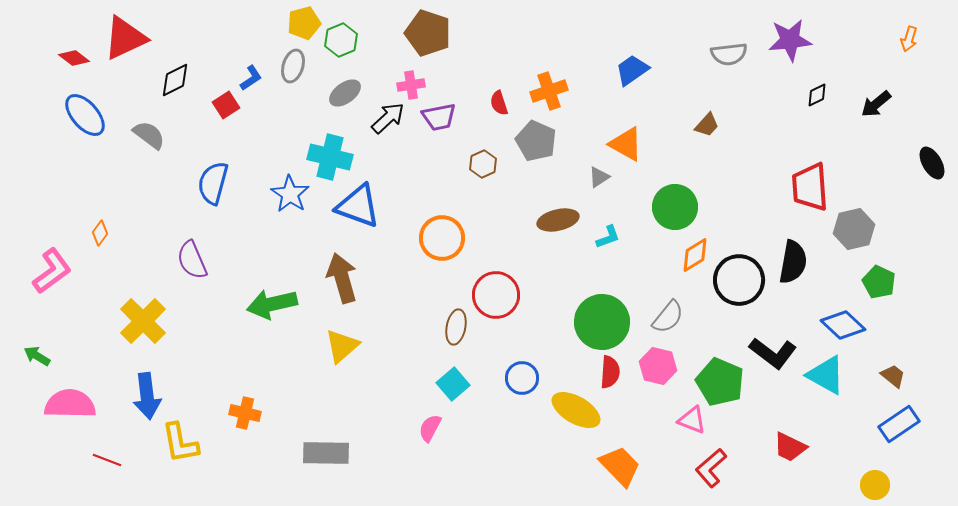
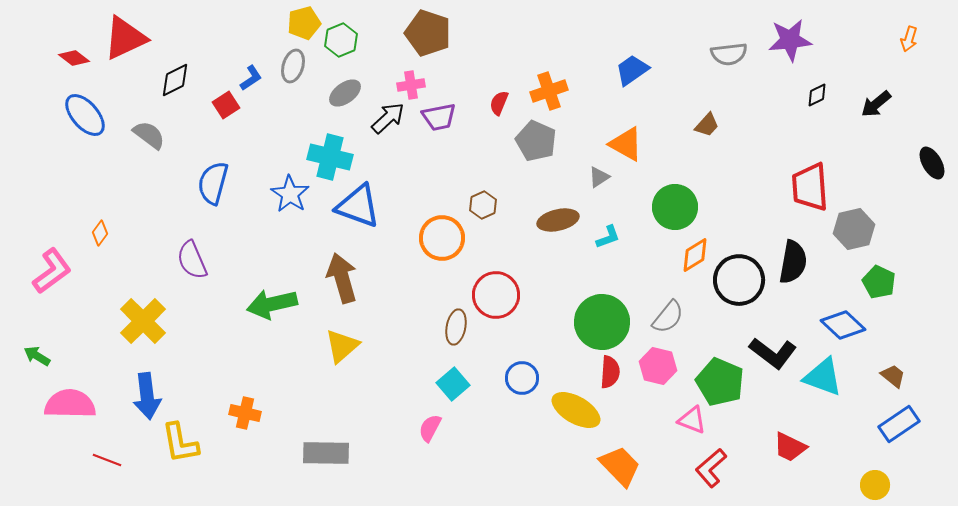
red semicircle at (499, 103): rotated 40 degrees clockwise
brown hexagon at (483, 164): moved 41 px down
cyan triangle at (826, 375): moved 3 px left, 2 px down; rotated 9 degrees counterclockwise
